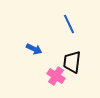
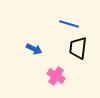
blue line: rotated 48 degrees counterclockwise
black trapezoid: moved 6 px right, 14 px up
